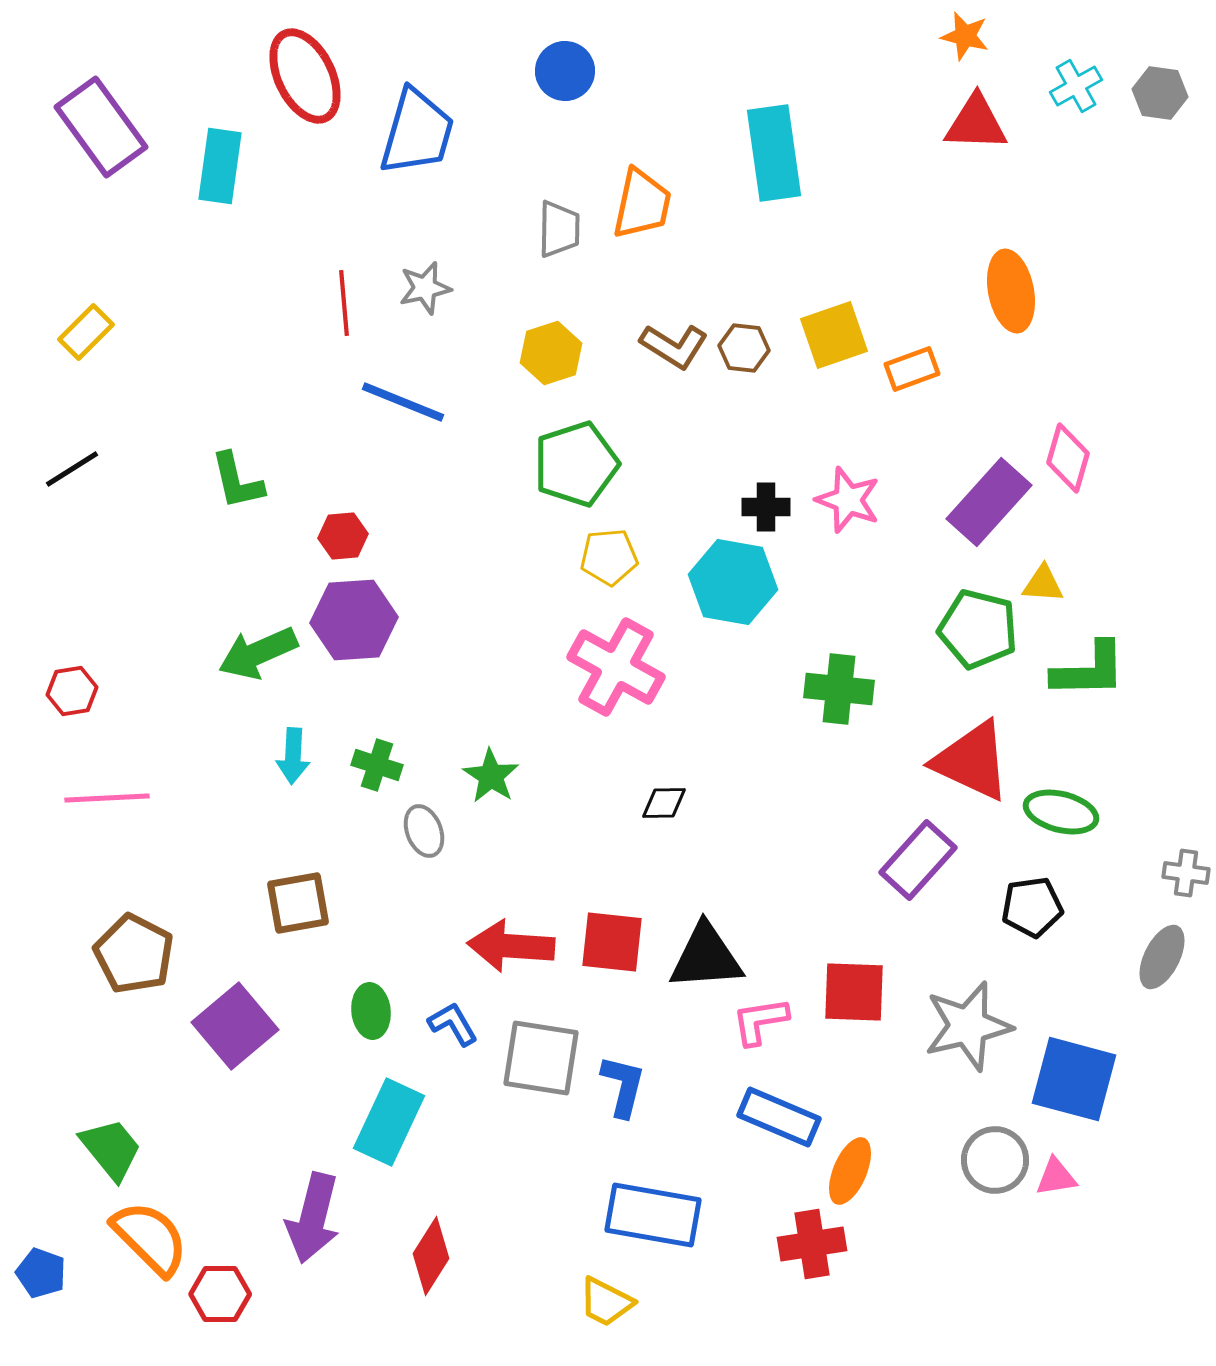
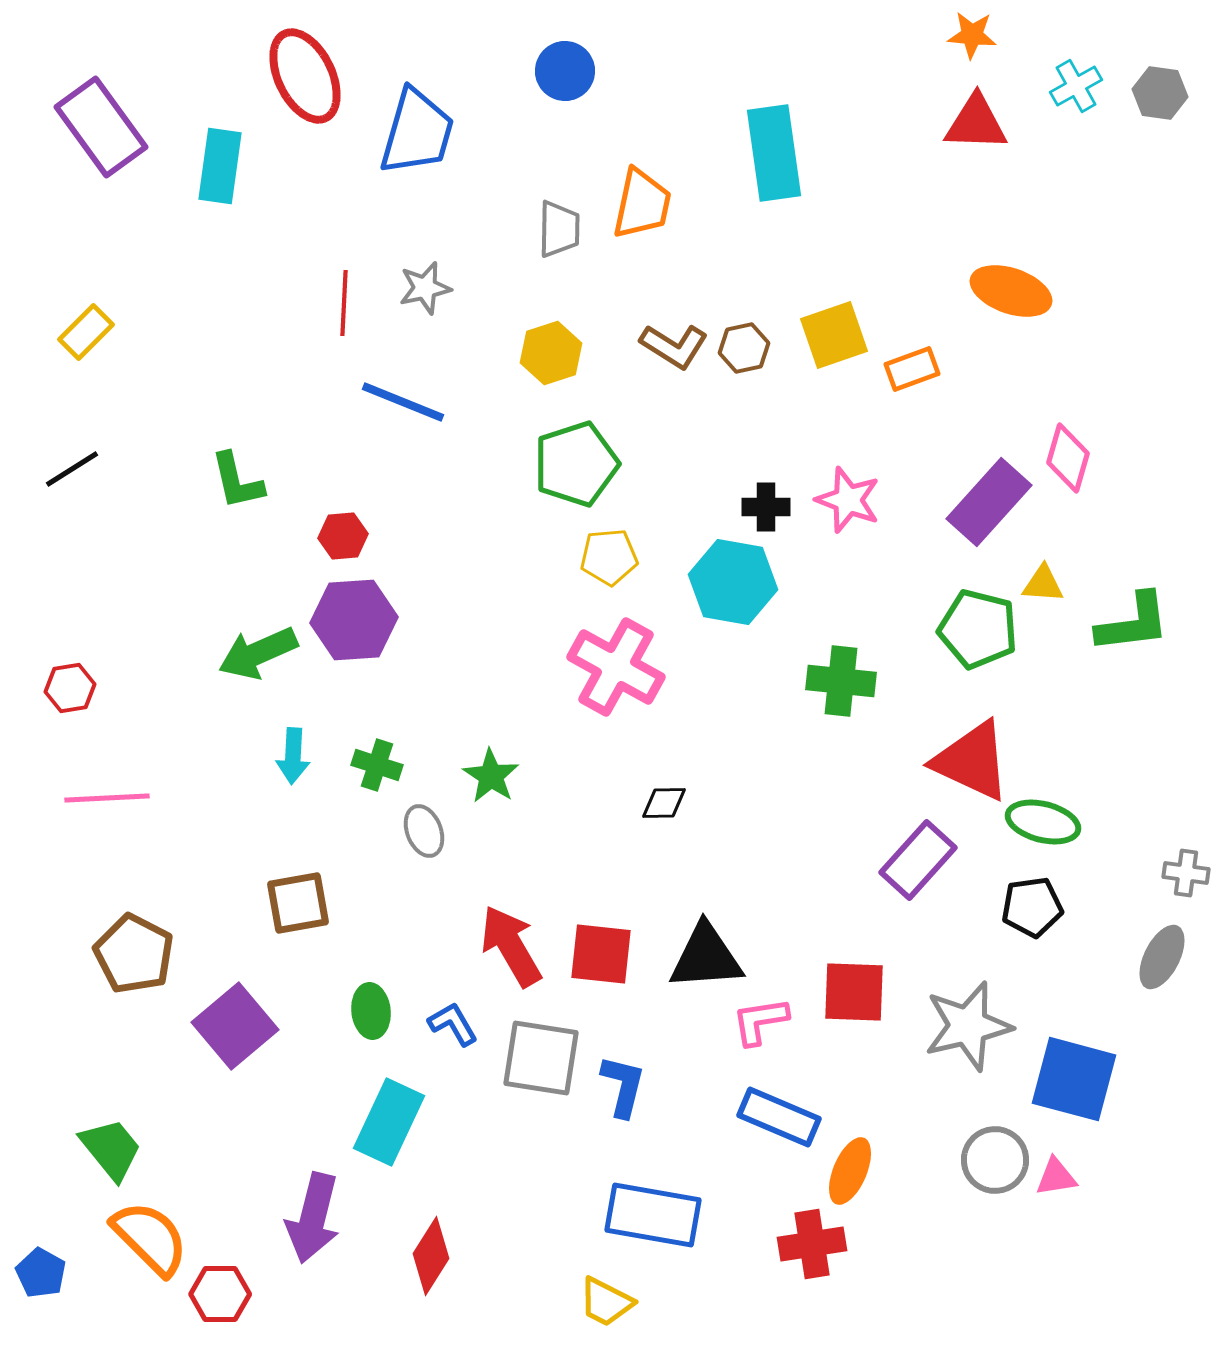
orange star at (965, 36): moved 7 px right, 1 px up; rotated 9 degrees counterclockwise
orange ellipse at (1011, 291): rotated 60 degrees counterclockwise
red line at (344, 303): rotated 8 degrees clockwise
brown hexagon at (744, 348): rotated 18 degrees counterclockwise
green L-shape at (1089, 670): moved 44 px right, 47 px up; rotated 6 degrees counterclockwise
green cross at (839, 689): moved 2 px right, 8 px up
red hexagon at (72, 691): moved 2 px left, 3 px up
green ellipse at (1061, 812): moved 18 px left, 10 px down
red square at (612, 942): moved 11 px left, 12 px down
red arrow at (511, 946): rotated 56 degrees clockwise
blue pentagon at (41, 1273): rotated 9 degrees clockwise
